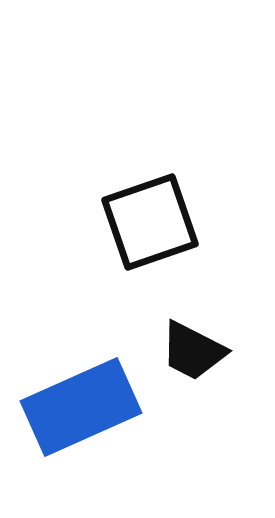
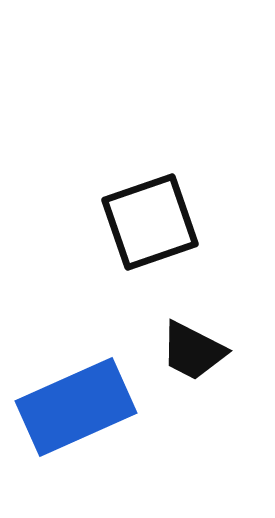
blue rectangle: moved 5 px left
